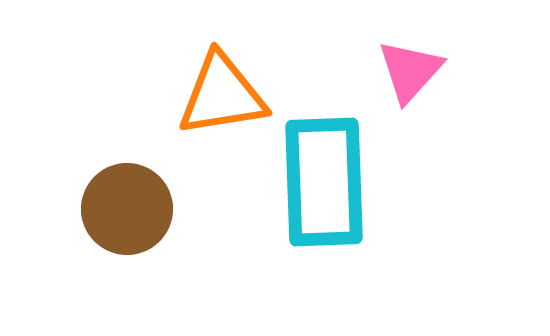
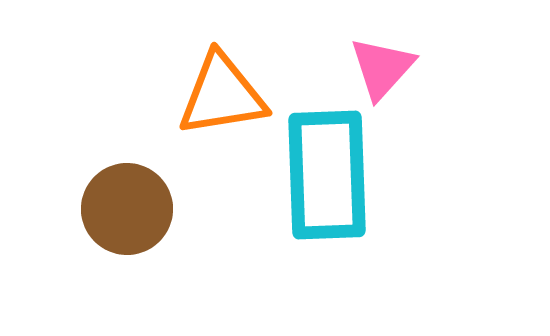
pink triangle: moved 28 px left, 3 px up
cyan rectangle: moved 3 px right, 7 px up
